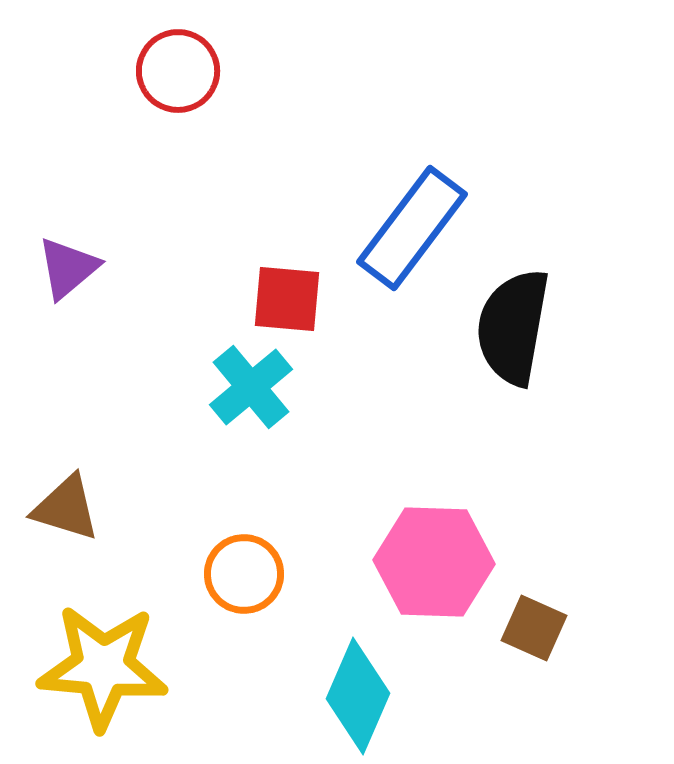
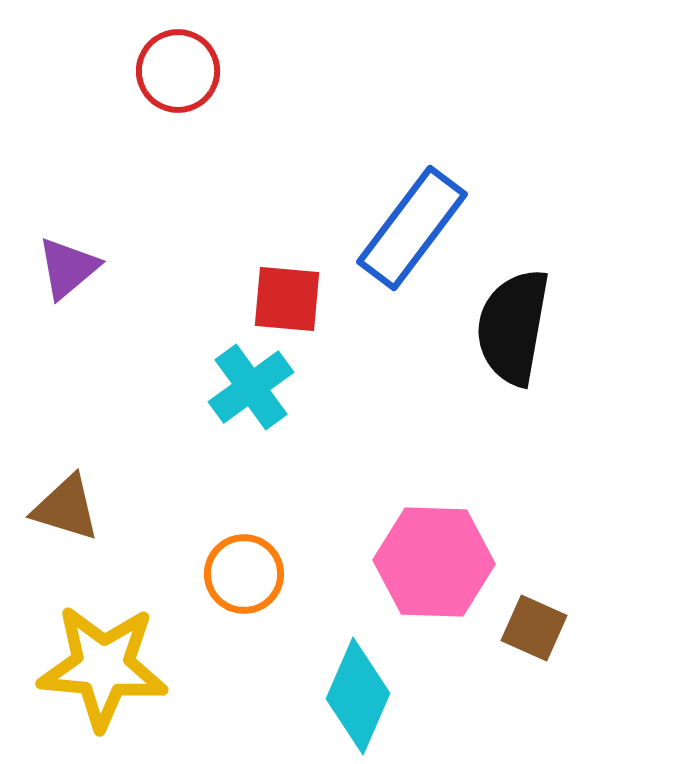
cyan cross: rotated 4 degrees clockwise
